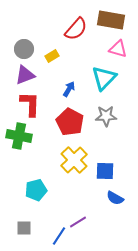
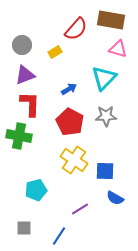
gray circle: moved 2 px left, 4 px up
yellow rectangle: moved 3 px right, 4 px up
blue arrow: rotated 28 degrees clockwise
yellow cross: rotated 12 degrees counterclockwise
purple line: moved 2 px right, 13 px up
